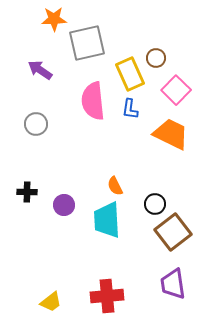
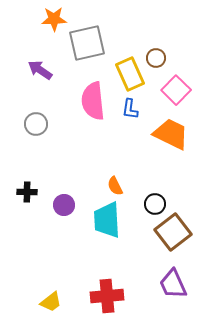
purple trapezoid: rotated 16 degrees counterclockwise
